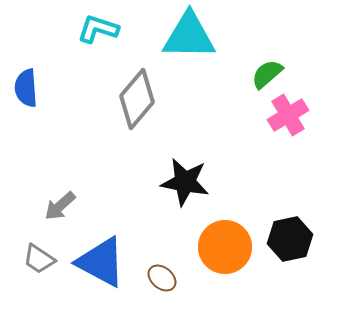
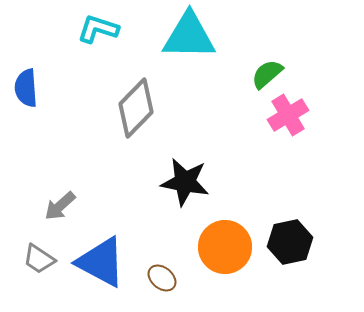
gray diamond: moved 1 px left, 9 px down; rotated 4 degrees clockwise
black hexagon: moved 3 px down
